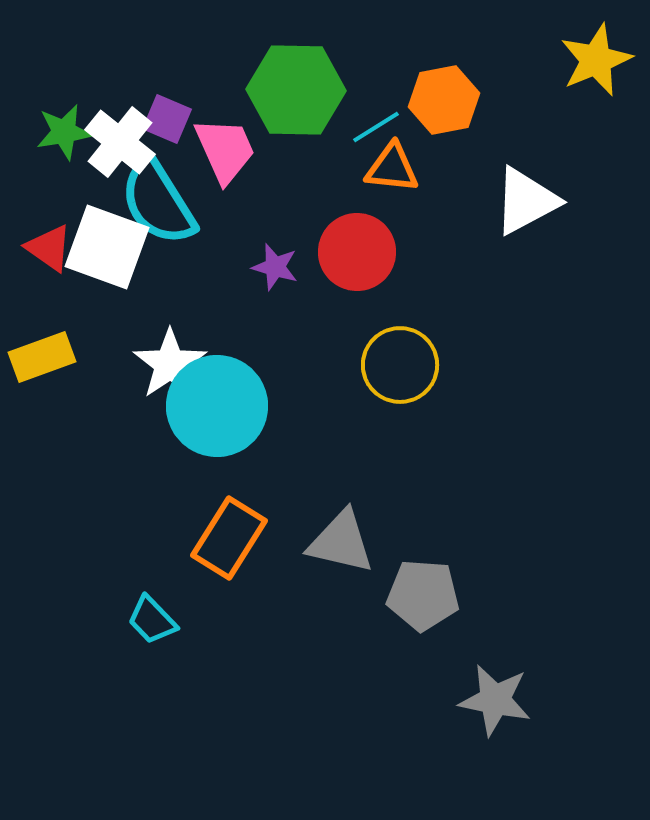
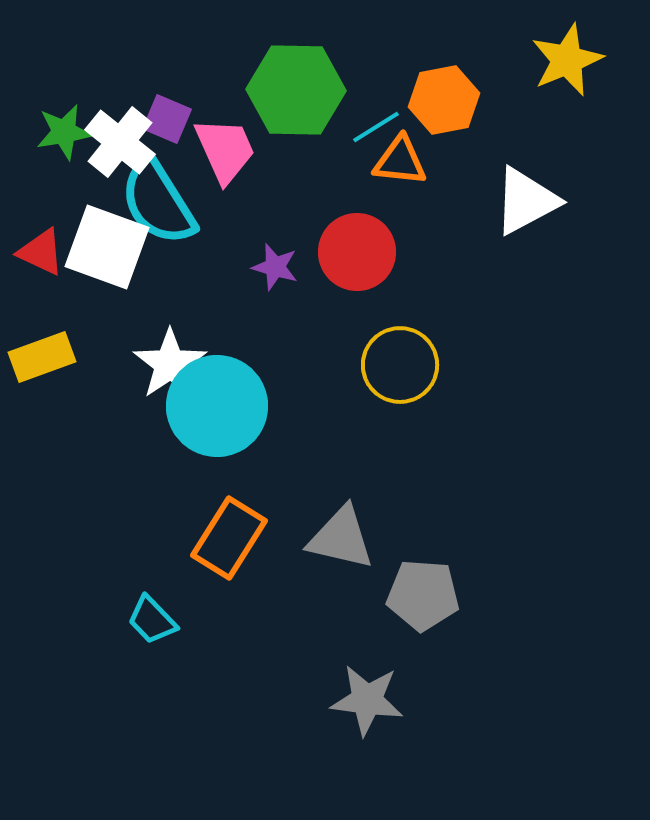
yellow star: moved 29 px left
orange triangle: moved 8 px right, 7 px up
red triangle: moved 8 px left, 4 px down; rotated 10 degrees counterclockwise
gray triangle: moved 4 px up
gray star: moved 128 px left; rotated 4 degrees counterclockwise
